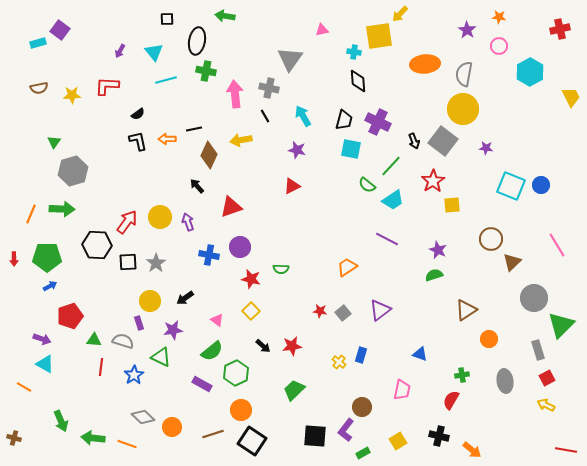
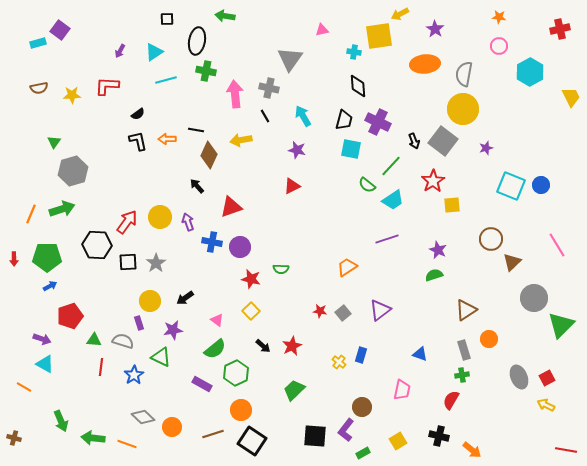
yellow arrow at (400, 14): rotated 18 degrees clockwise
purple star at (467, 30): moved 32 px left, 1 px up
cyan triangle at (154, 52): rotated 36 degrees clockwise
black diamond at (358, 81): moved 5 px down
black line at (194, 129): moved 2 px right, 1 px down; rotated 21 degrees clockwise
purple star at (486, 148): rotated 24 degrees counterclockwise
green arrow at (62, 209): rotated 20 degrees counterclockwise
purple line at (387, 239): rotated 45 degrees counterclockwise
blue cross at (209, 255): moved 3 px right, 13 px up
red star at (292, 346): rotated 18 degrees counterclockwise
gray rectangle at (538, 350): moved 74 px left
green semicircle at (212, 351): moved 3 px right, 2 px up
gray ellipse at (505, 381): moved 14 px right, 4 px up; rotated 15 degrees counterclockwise
